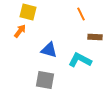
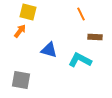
gray square: moved 24 px left
